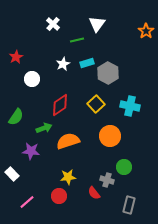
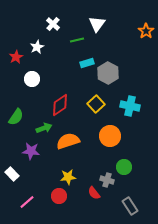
white star: moved 26 px left, 17 px up
gray rectangle: moved 1 px right, 1 px down; rotated 48 degrees counterclockwise
